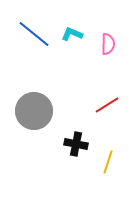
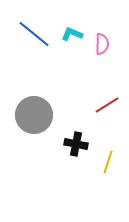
pink semicircle: moved 6 px left
gray circle: moved 4 px down
